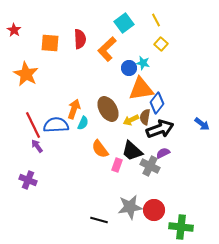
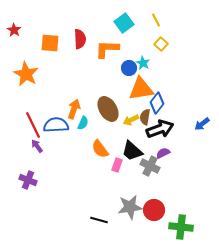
orange L-shape: rotated 45 degrees clockwise
cyan star: rotated 16 degrees clockwise
blue arrow: rotated 105 degrees clockwise
